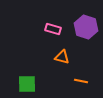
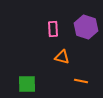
pink rectangle: rotated 70 degrees clockwise
